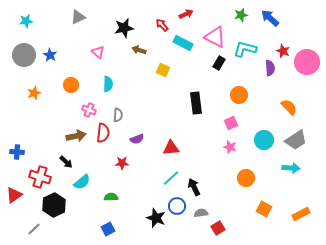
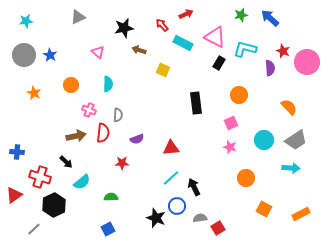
orange star at (34, 93): rotated 24 degrees counterclockwise
gray semicircle at (201, 213): moved 1 px left, 5 px down
